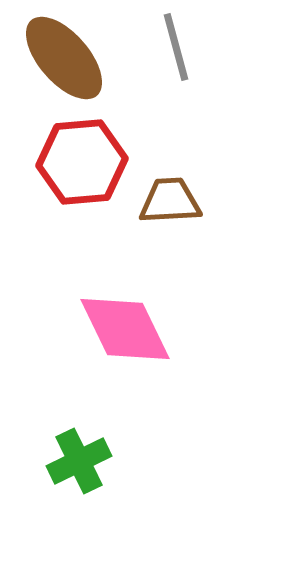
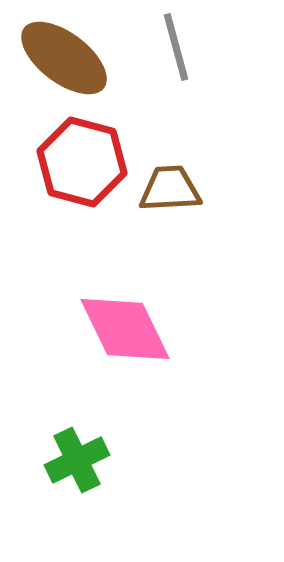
brown ellipse: rotated 12 degrees counterclockwise
red hexagon: rotated 20 degrees clockwise
brown trapezoid: moved 12 px up
green cross: moved 2 px left, 1 px up
